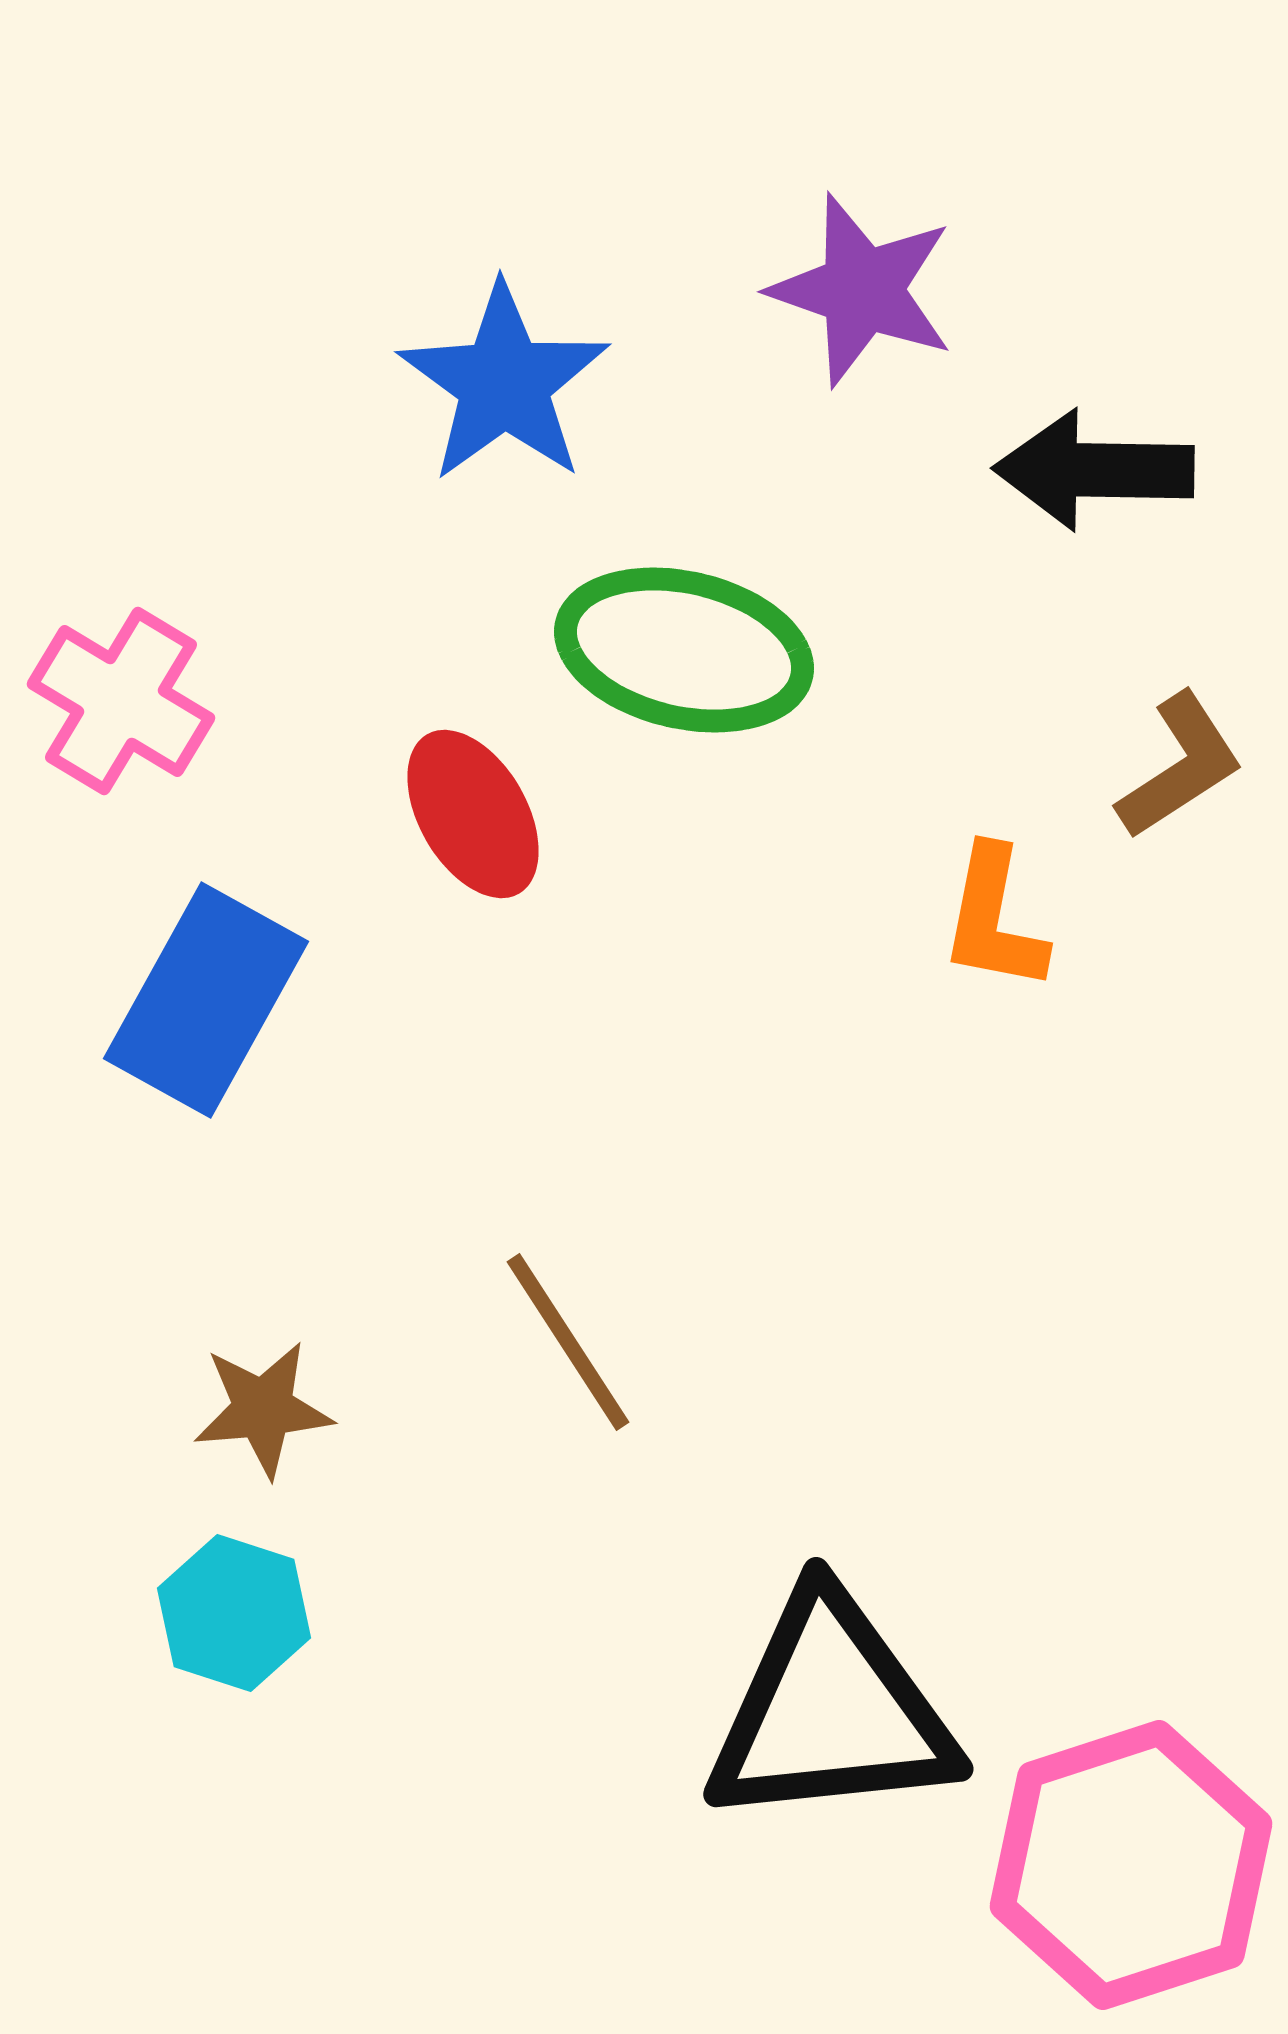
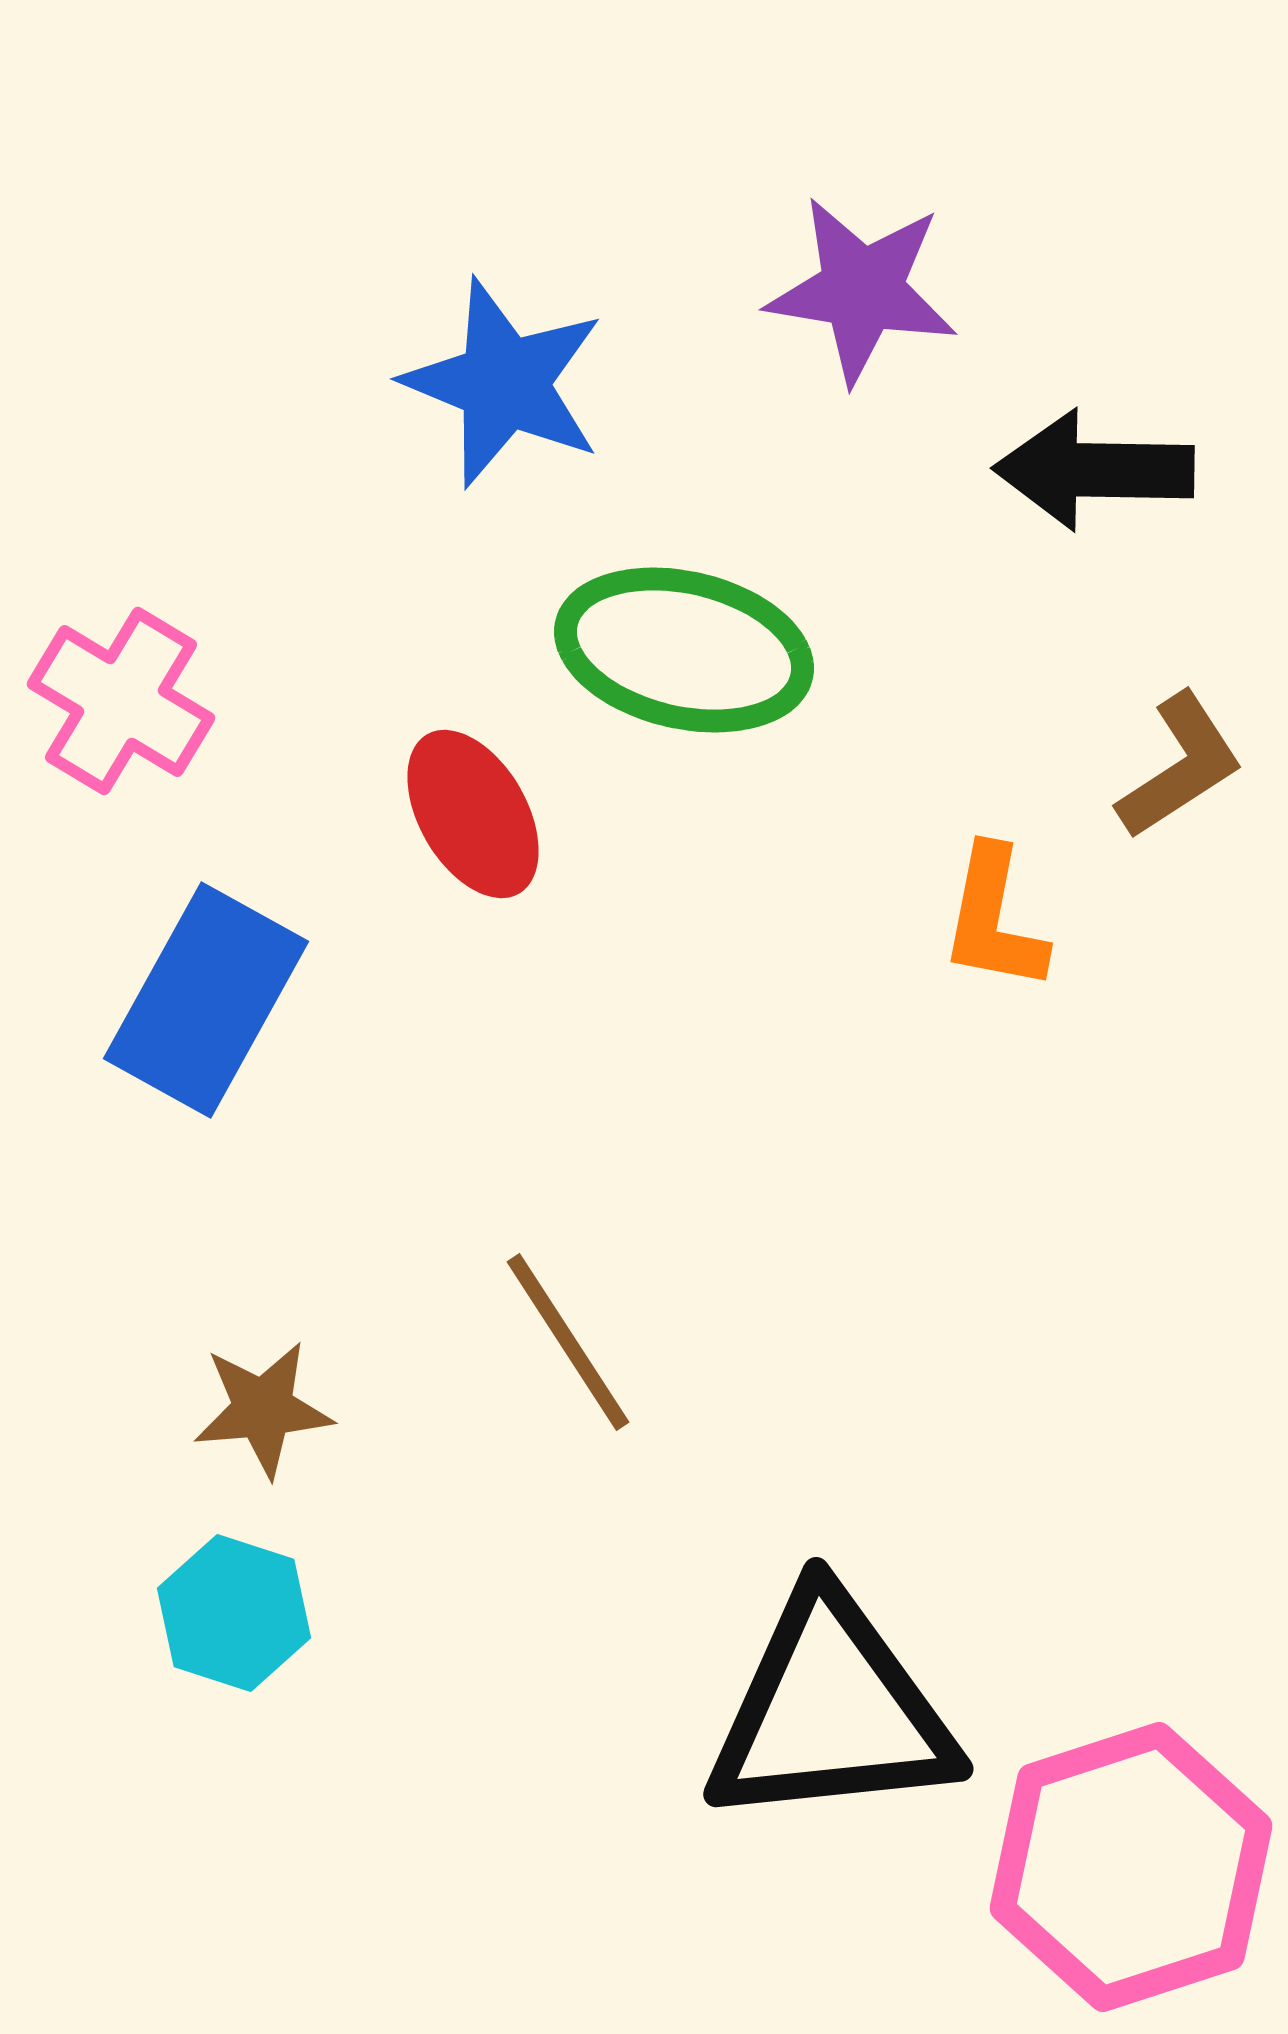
purple star: rotated 10 degrees counterclockwise
blue star: rotated 14 degrees counterclockwise
pink hexagon: moved 2 px down
